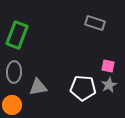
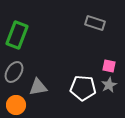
pink square: moved 1 px right
gray ellipse: rotated 30 degrees clockwise
orange circle: moved 4 px right
